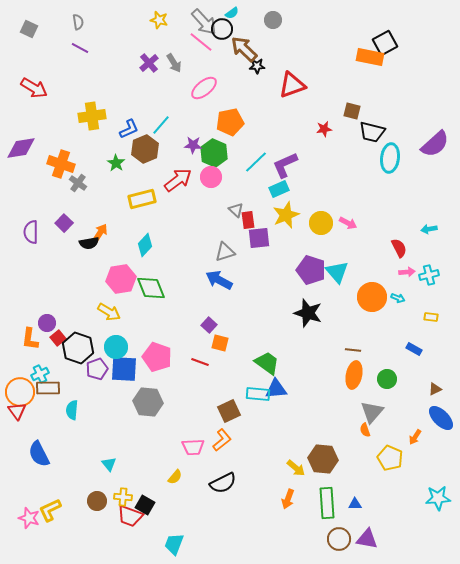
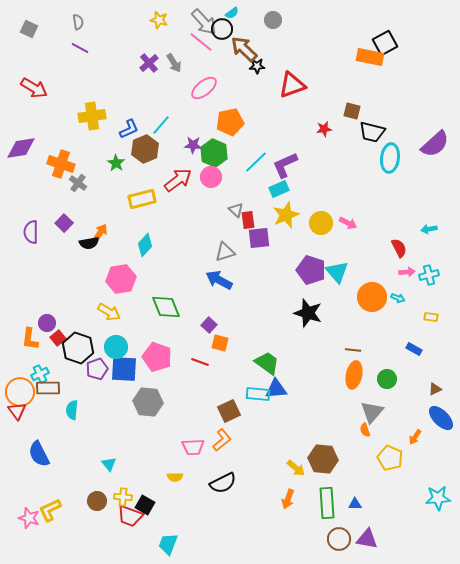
green diamond at (151, 288): moved 15 px right, 19 px down
yellow semicircle at (175, 477): rotated 49 degrees clockwise
cyan trapezoid at (174, 544): moved 6 px left
